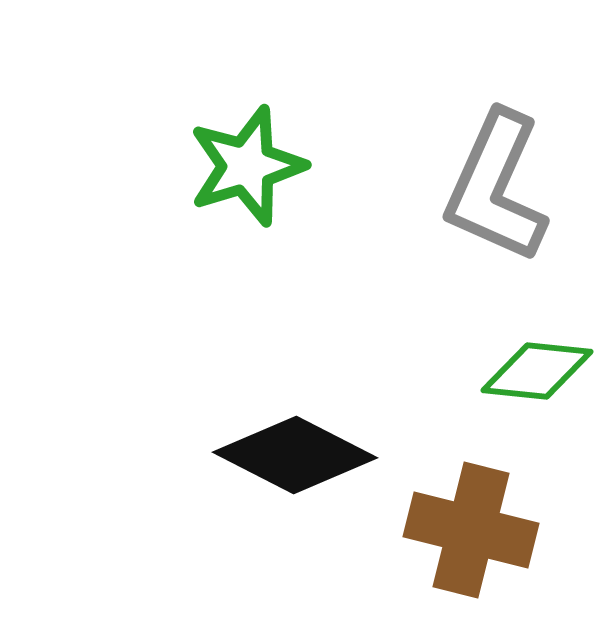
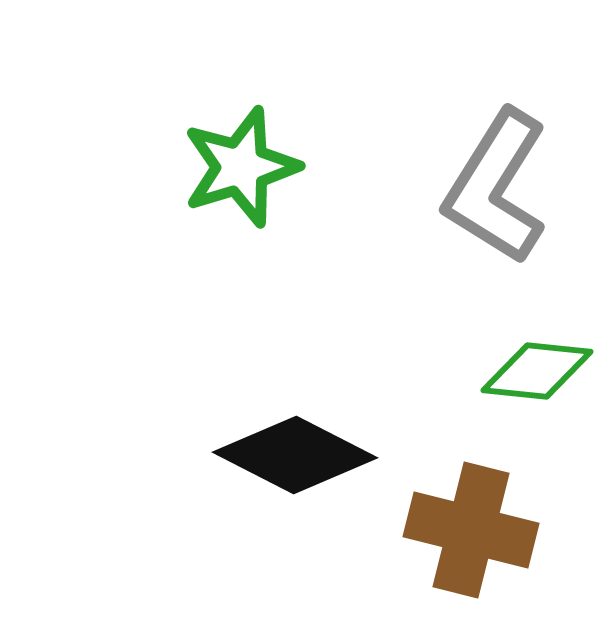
green star: moved 6 px left, 1 px down
gray L-shape: rotated 8 degrees clockwise
